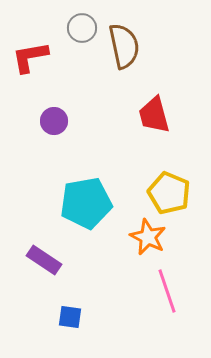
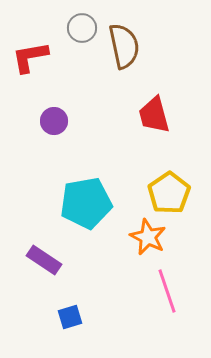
yellow pentagon: rotated 15 degrees clockwise
blue square: rotated 25 degrees counterclockwise
